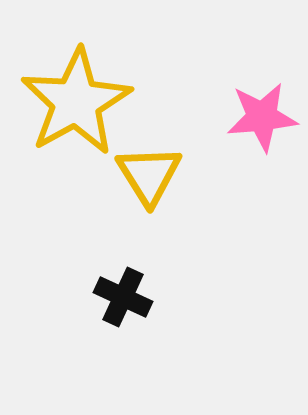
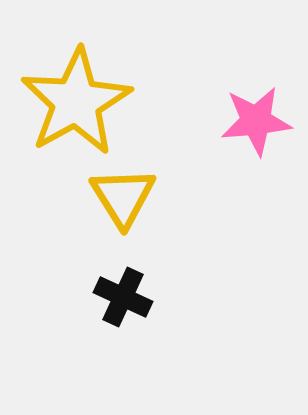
pink star: moved 6 px left, 4 px down
yellow triangle: moved 26 px left, 22 px down
